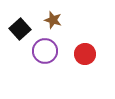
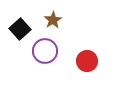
brown star: rotated 24 degrees clockwise
red circle: moved 2 px right, 7 px down
